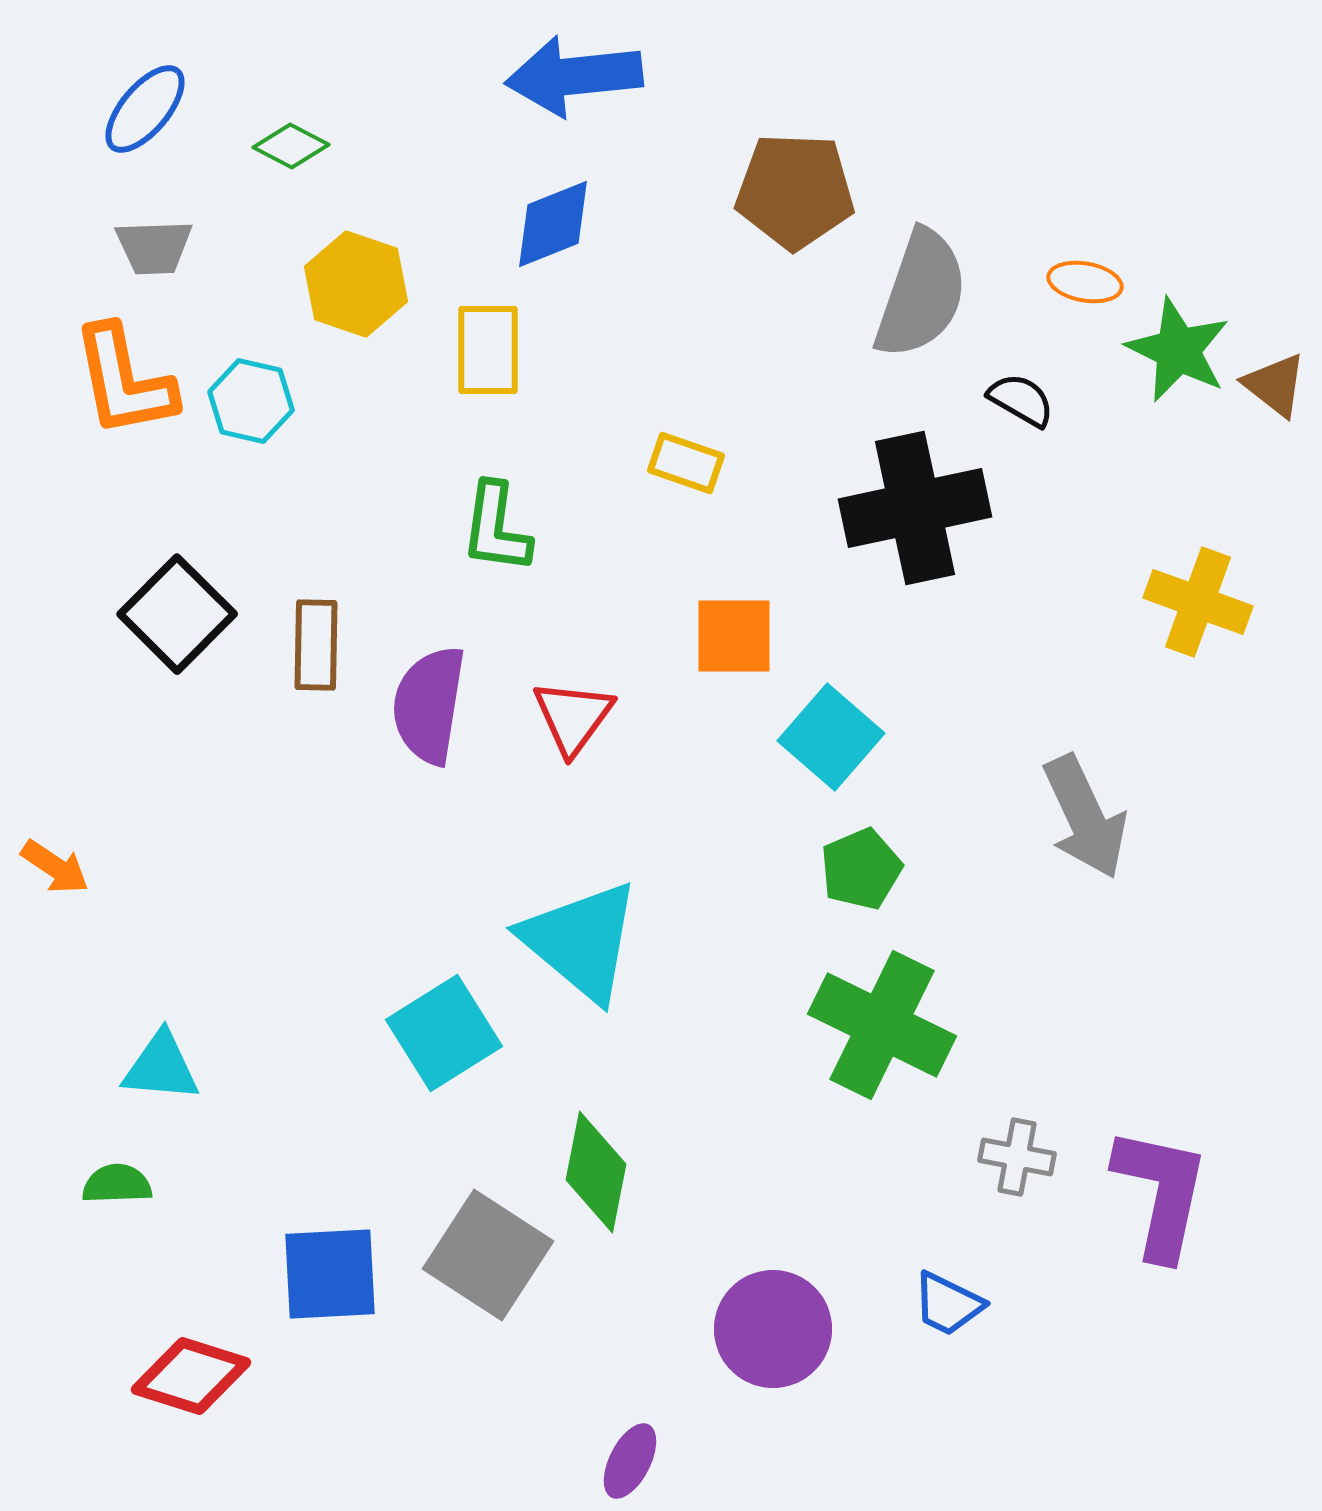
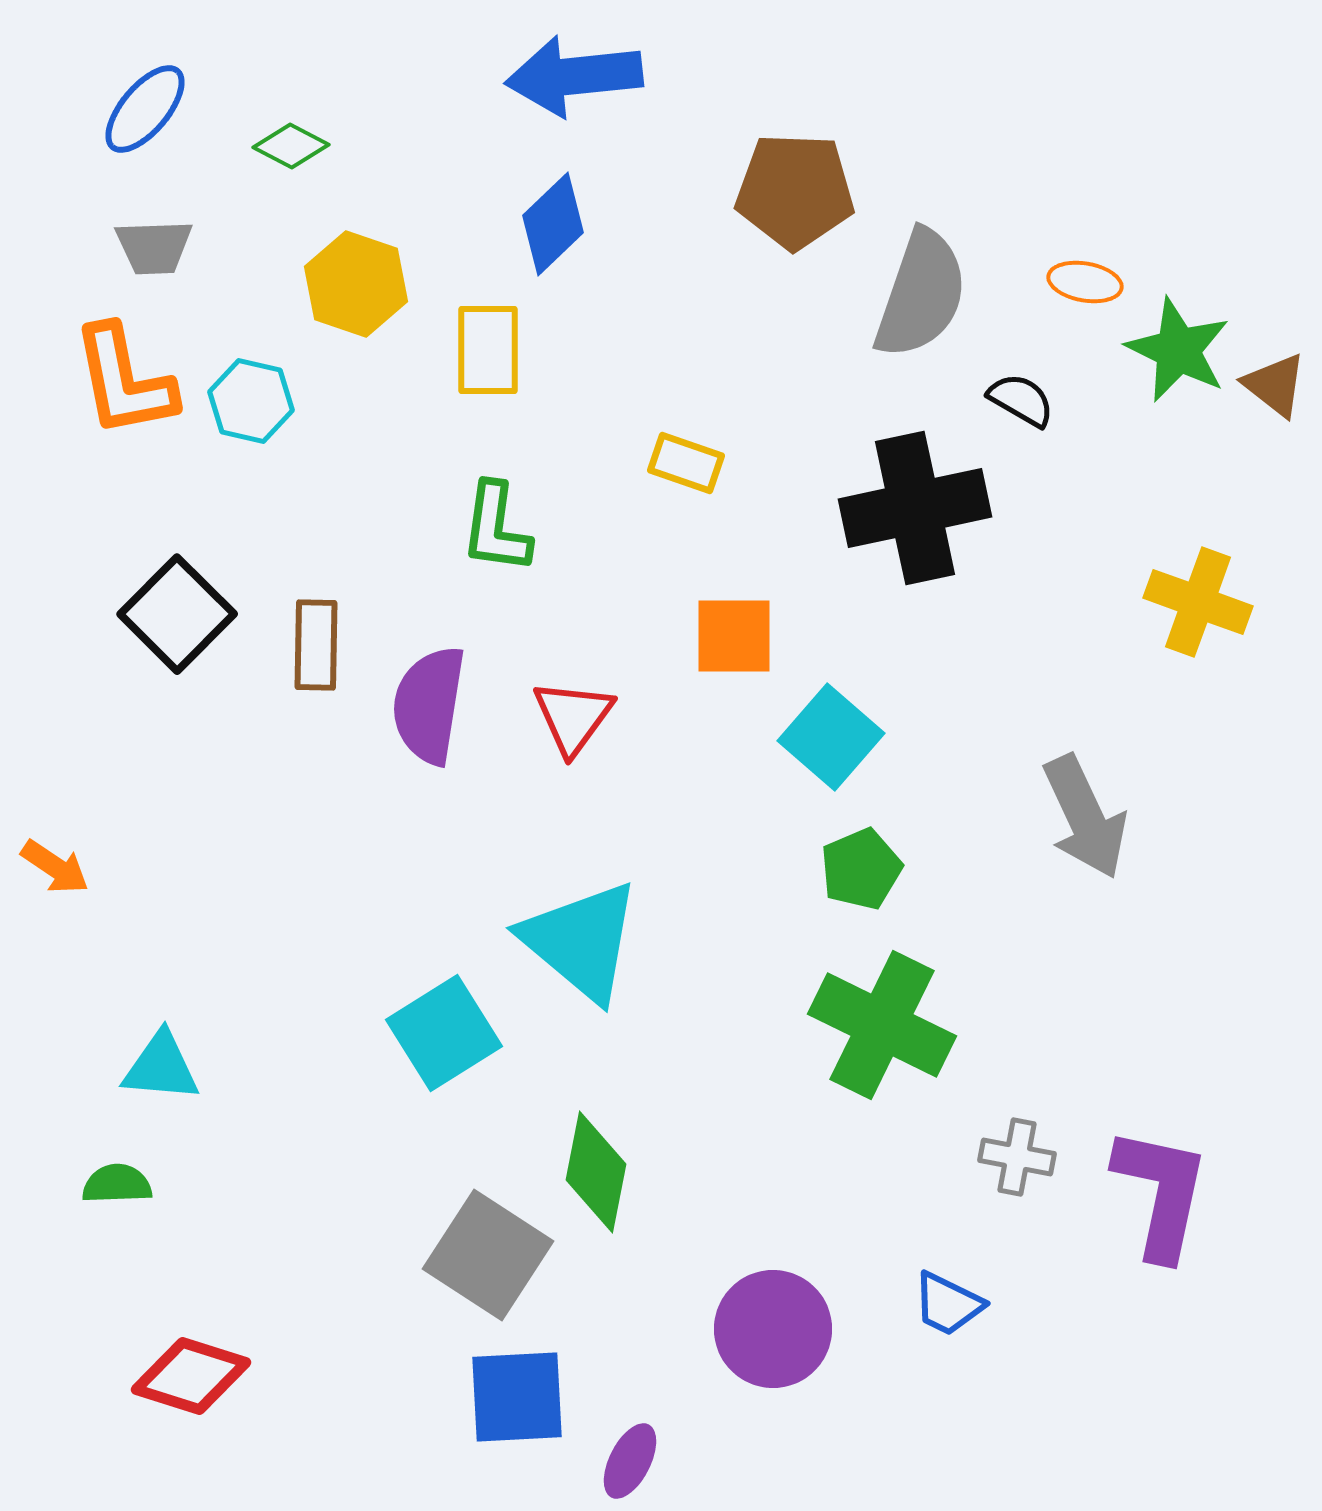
blue diamond at (553, 224): rotated 22 degrees counterclockwise
blue square at (330, 1274): moved 187 px right, 123 px down
